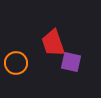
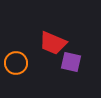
red trapezoid: rotated 48 degrees counterclockwise
